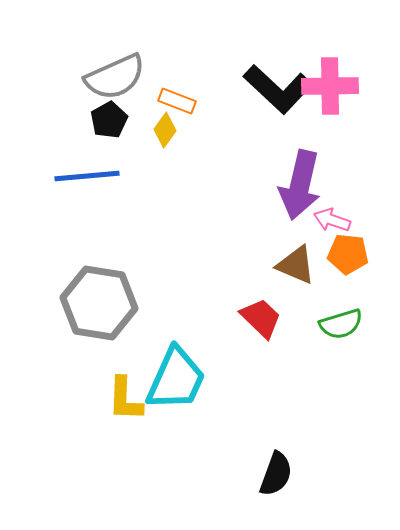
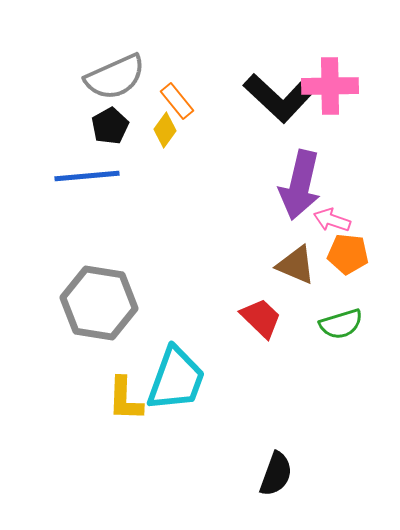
black L-shape: moved 9 px down
orange rectangle: rotated 30 degrees clockwise
black pentagon: moved 1 px right, 6 px down
cyan trapezoid: rotated 4 degrees counterclockwise
